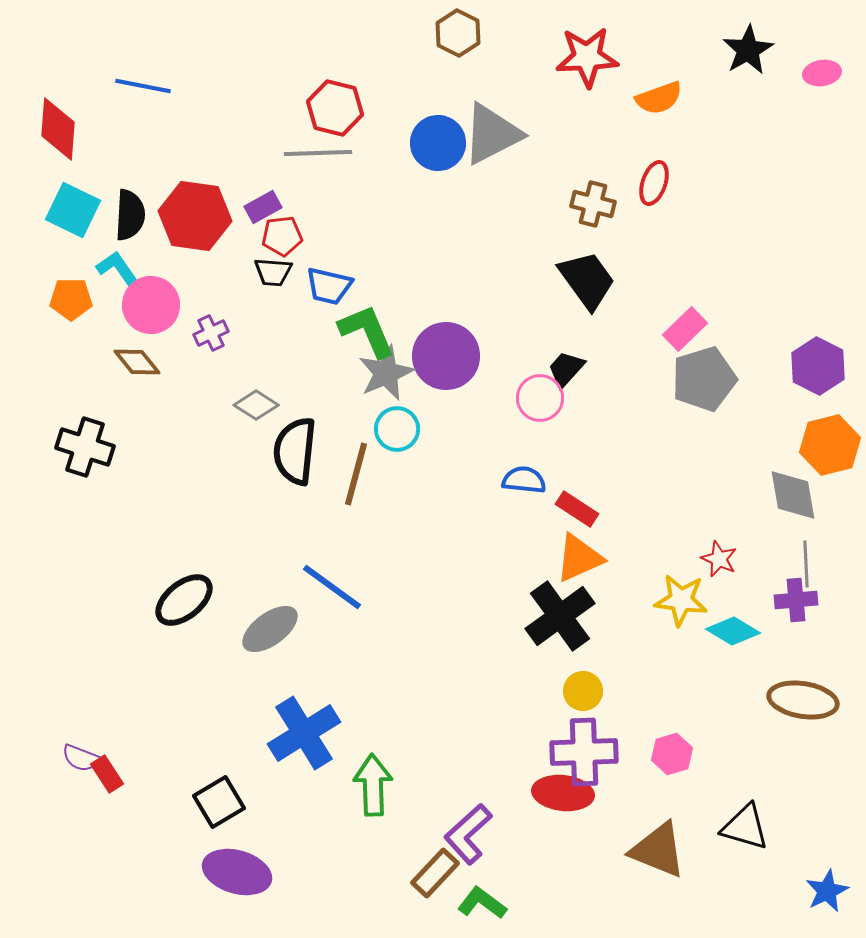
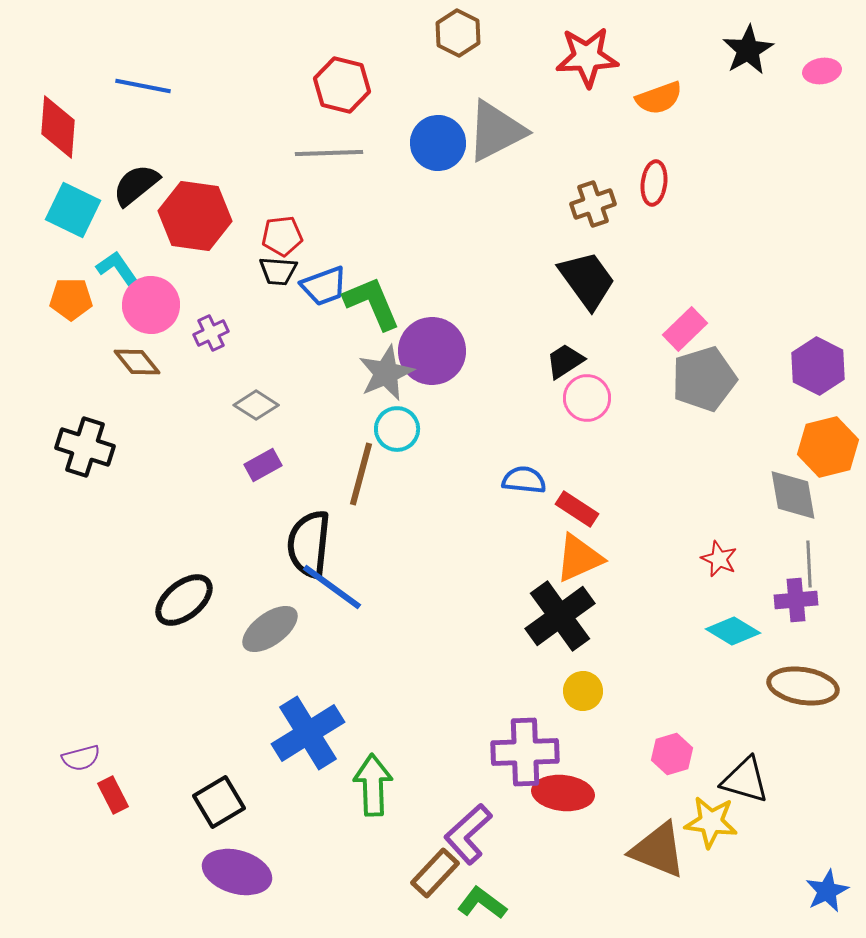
pink ellipse at (822, 73): moved 2 px up
red hexagon at (335, 108): moved 7 px right, 23 px up
red diamond at (58, 129): moved 2 px up
gray triangle at (492, 134): moved 4 px right, 3 px up
gray line at (318, 153): moved 11 px right
red ellipse at (654, 183): rotated 12 degrees counterclockwise
brown cross at (593, 204): rotated 33 degrees counterclockwise
purple rectangle at (263, 207): moved 258 px down
black semicircle at (130, 215): moved 6 px right, 30 px up; rotated 132 degrees counterclockwise
black trapezoid at (273, 272): moved 5 px right, 1 px up
blue trapezoid at (329, 286): moved 5 px left; rotated 33 degrees counterclockwise
green L-shape at (367, 331): moved 5 px right, 28 px up
purple circle at (446, 356): moved 14 px left, 5 px up
black trapezoid at (566, 369): moved 1 px left, 8 px up; rotated 15 degrees clockwise
pink circle at (540, 398): moved 47 px right
orange hexagon at (830, 445): moved 2 px left, 2 px down
black semicircle at (295, 451): moved 14 px right, 93 px down
brown line at (356, 474): moved 5 px right
gray line at (806, 564): moved 3 px right
yellow star at (681, 600): moved 30 px right, 222 px down
brown ellipse at (803, 700): moved 14 px up
blue cross at (304, 733): moved 4 px right
purple cross at (584, 752): moved 59 px left
purple semicircle at (81, 758): rotated 36 degrees counterclockwise
red rectangle at (107, 774): moved 6 px right, 21 px down; rotated 6 degrees clockwise
black triangle at (745, 827): moved 47 px up
